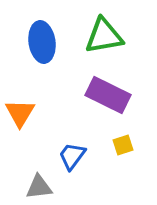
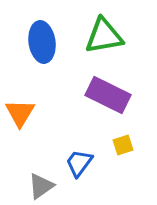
blue trapezoid: moved 7 px right, 7 px down
gray triangle: moved 2 px right, 1 px up; rotated 28 degrees counterclockwise
